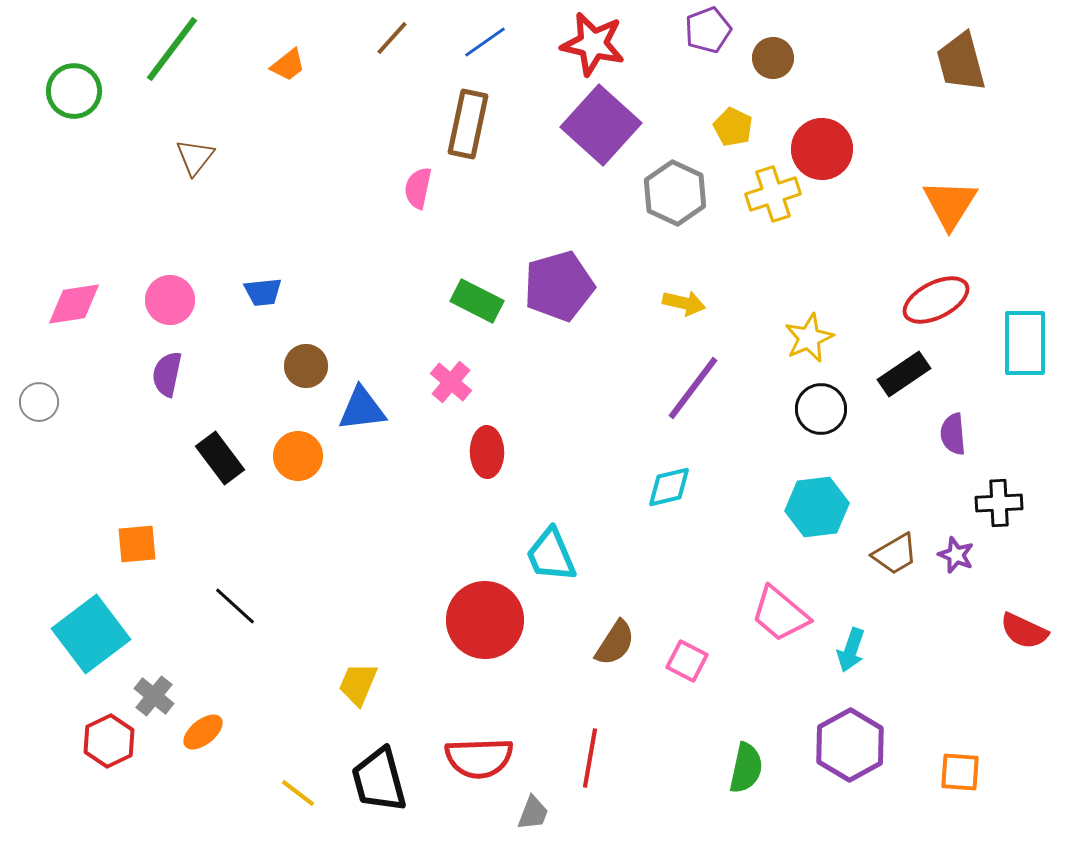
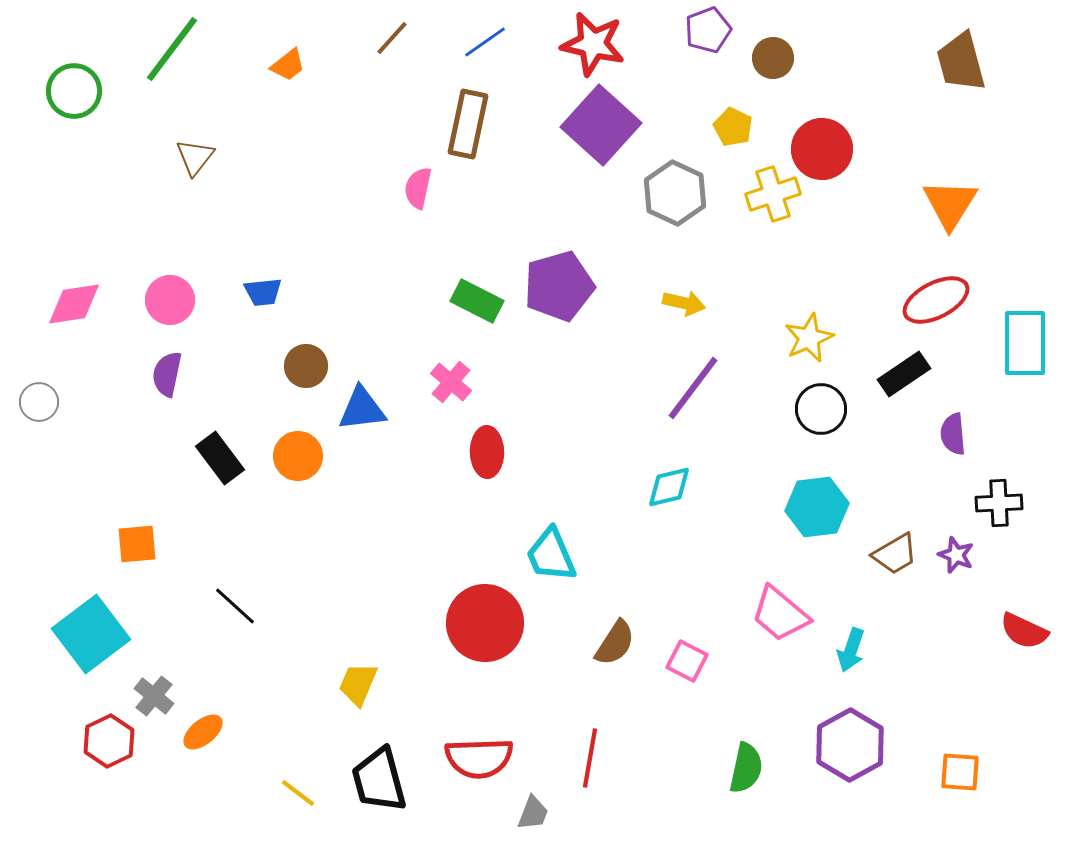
red circle at (485, 620): moved 3 px down
